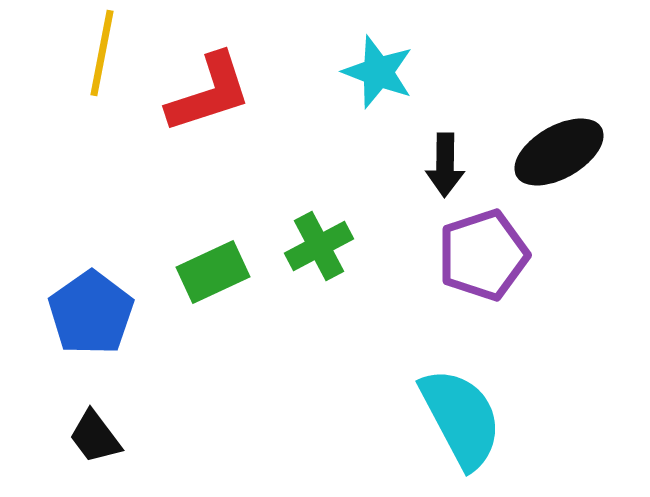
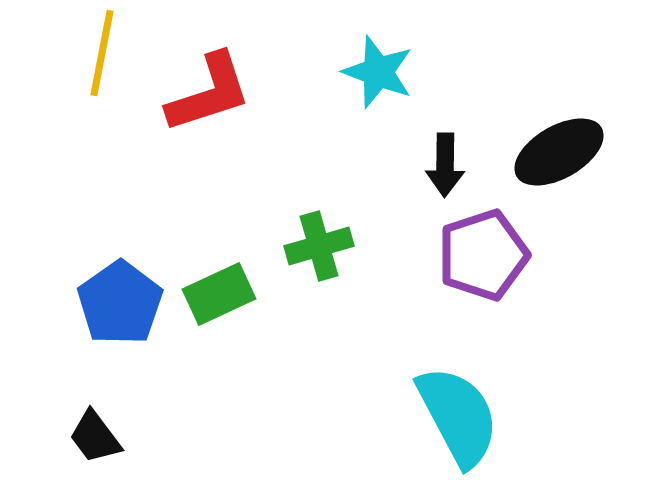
green cross: rotated 12 degrees clockwise
green rectangle: moved 6 px right, 22 px down
blue pentagon: moved 29 px right, 10 px up
cyan semicircle: moved 3 px left, 2 px up
